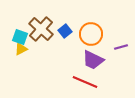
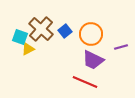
yellow triangle: moved 7 px right
